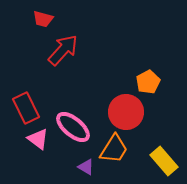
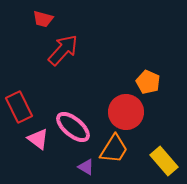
orange pentagon: rotated 20 degrees counterclockwise
red rectangle: moved 7 px left, 1 px up
